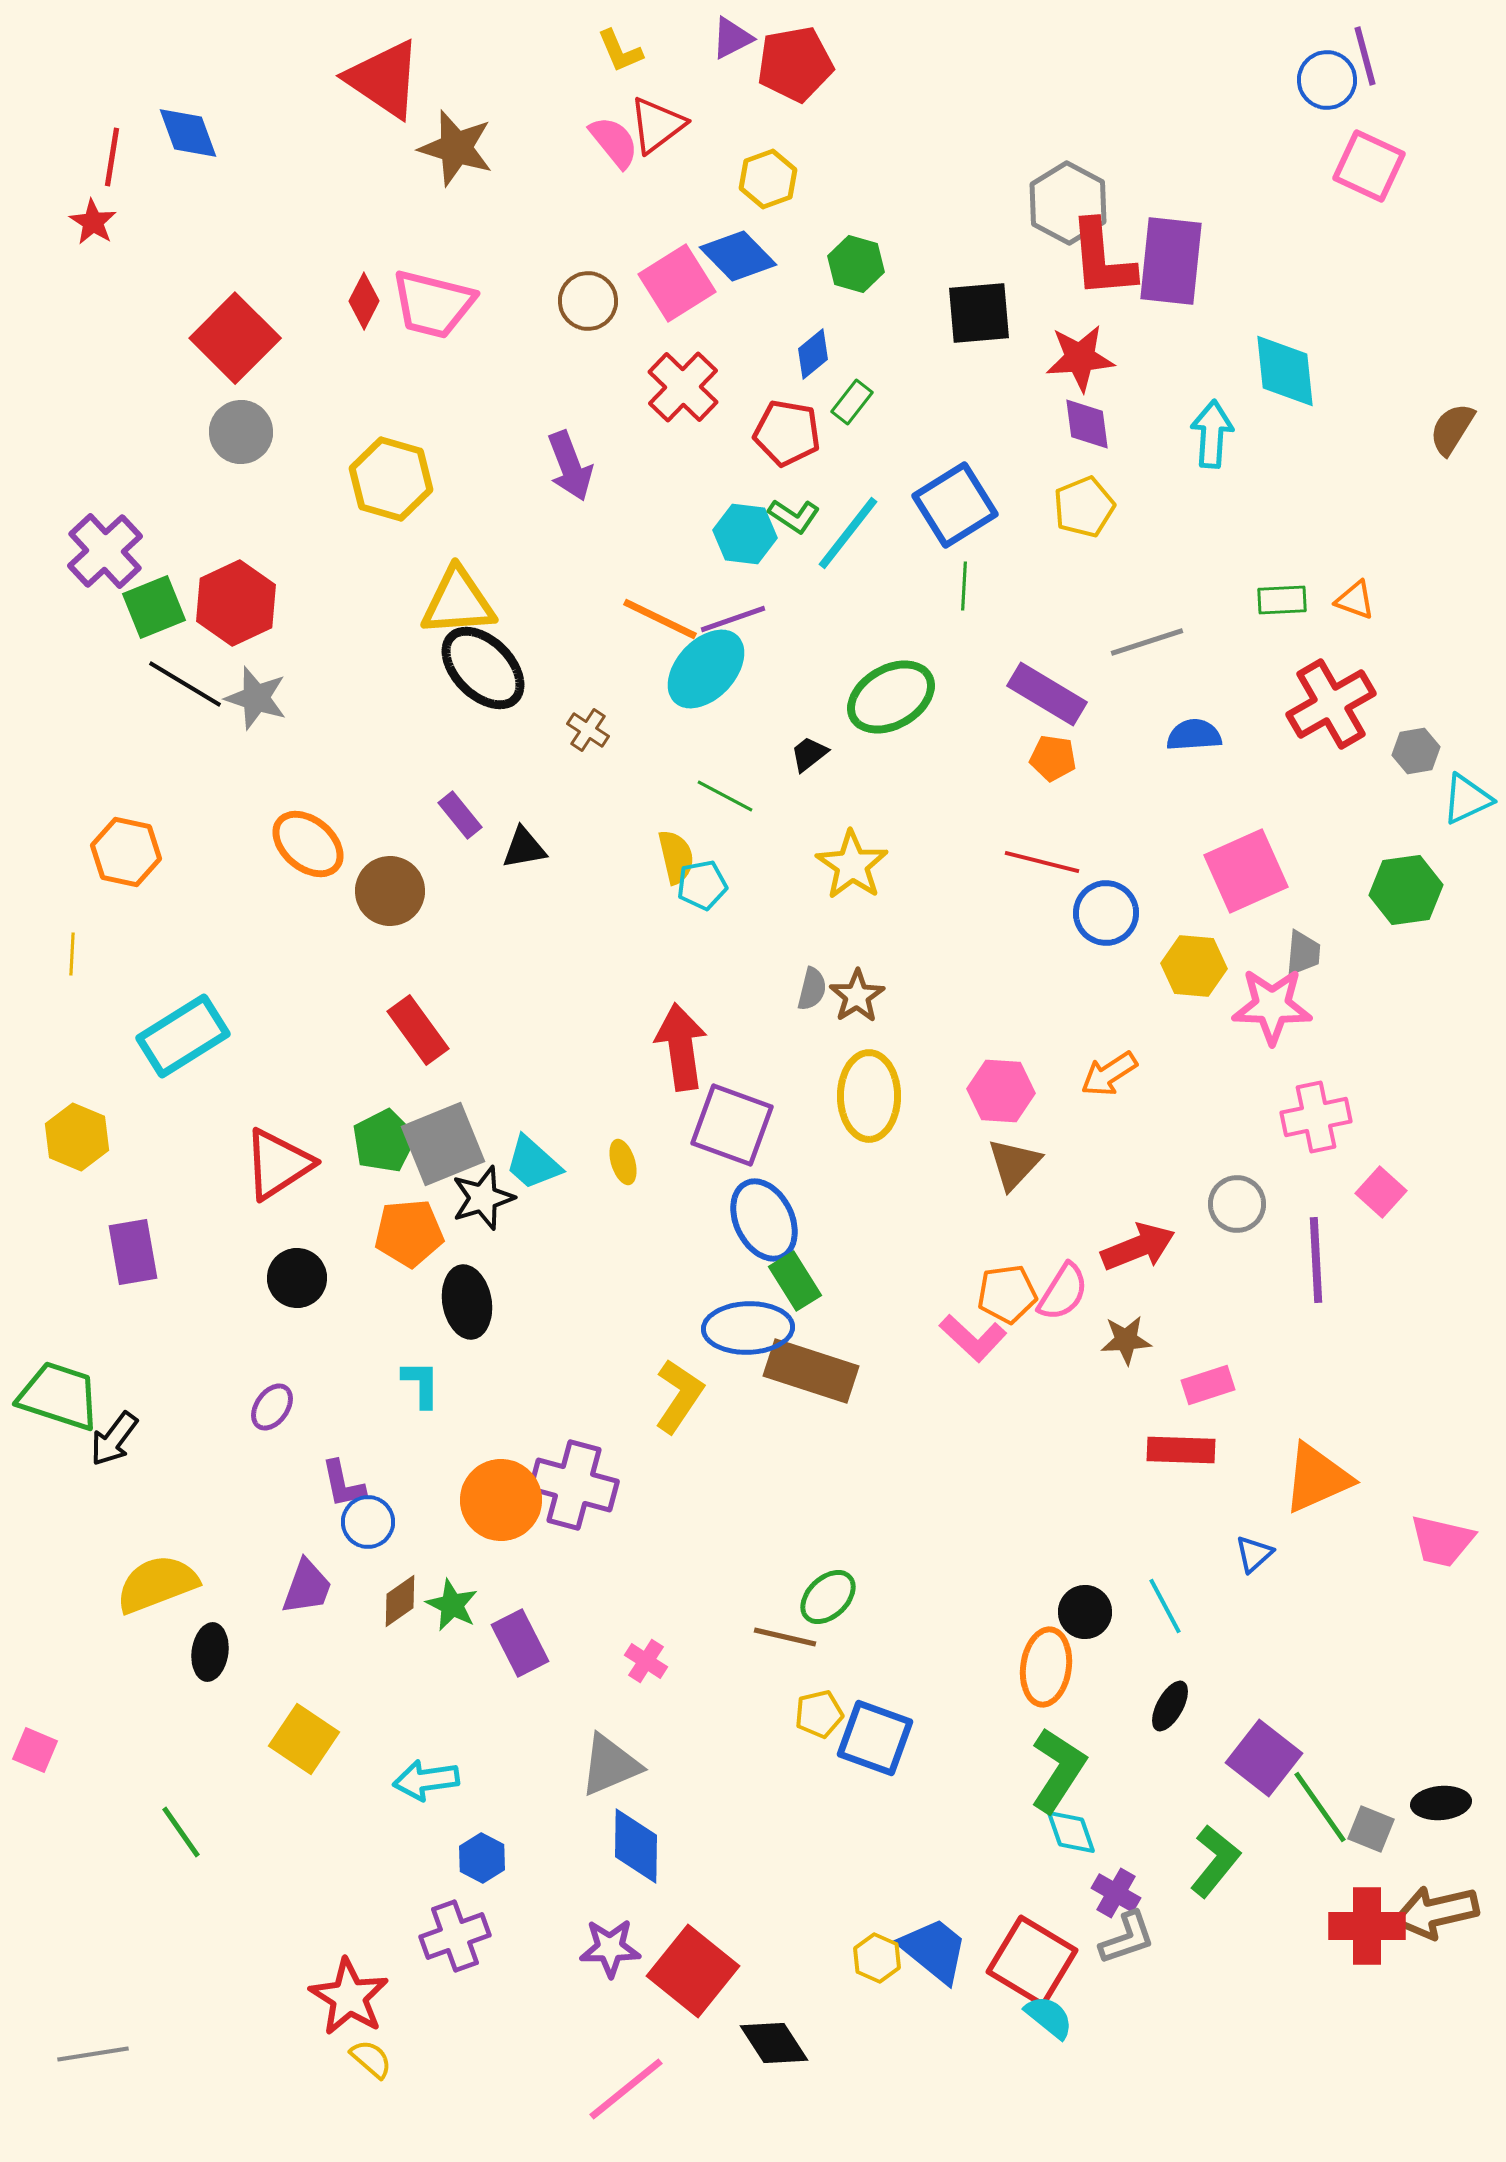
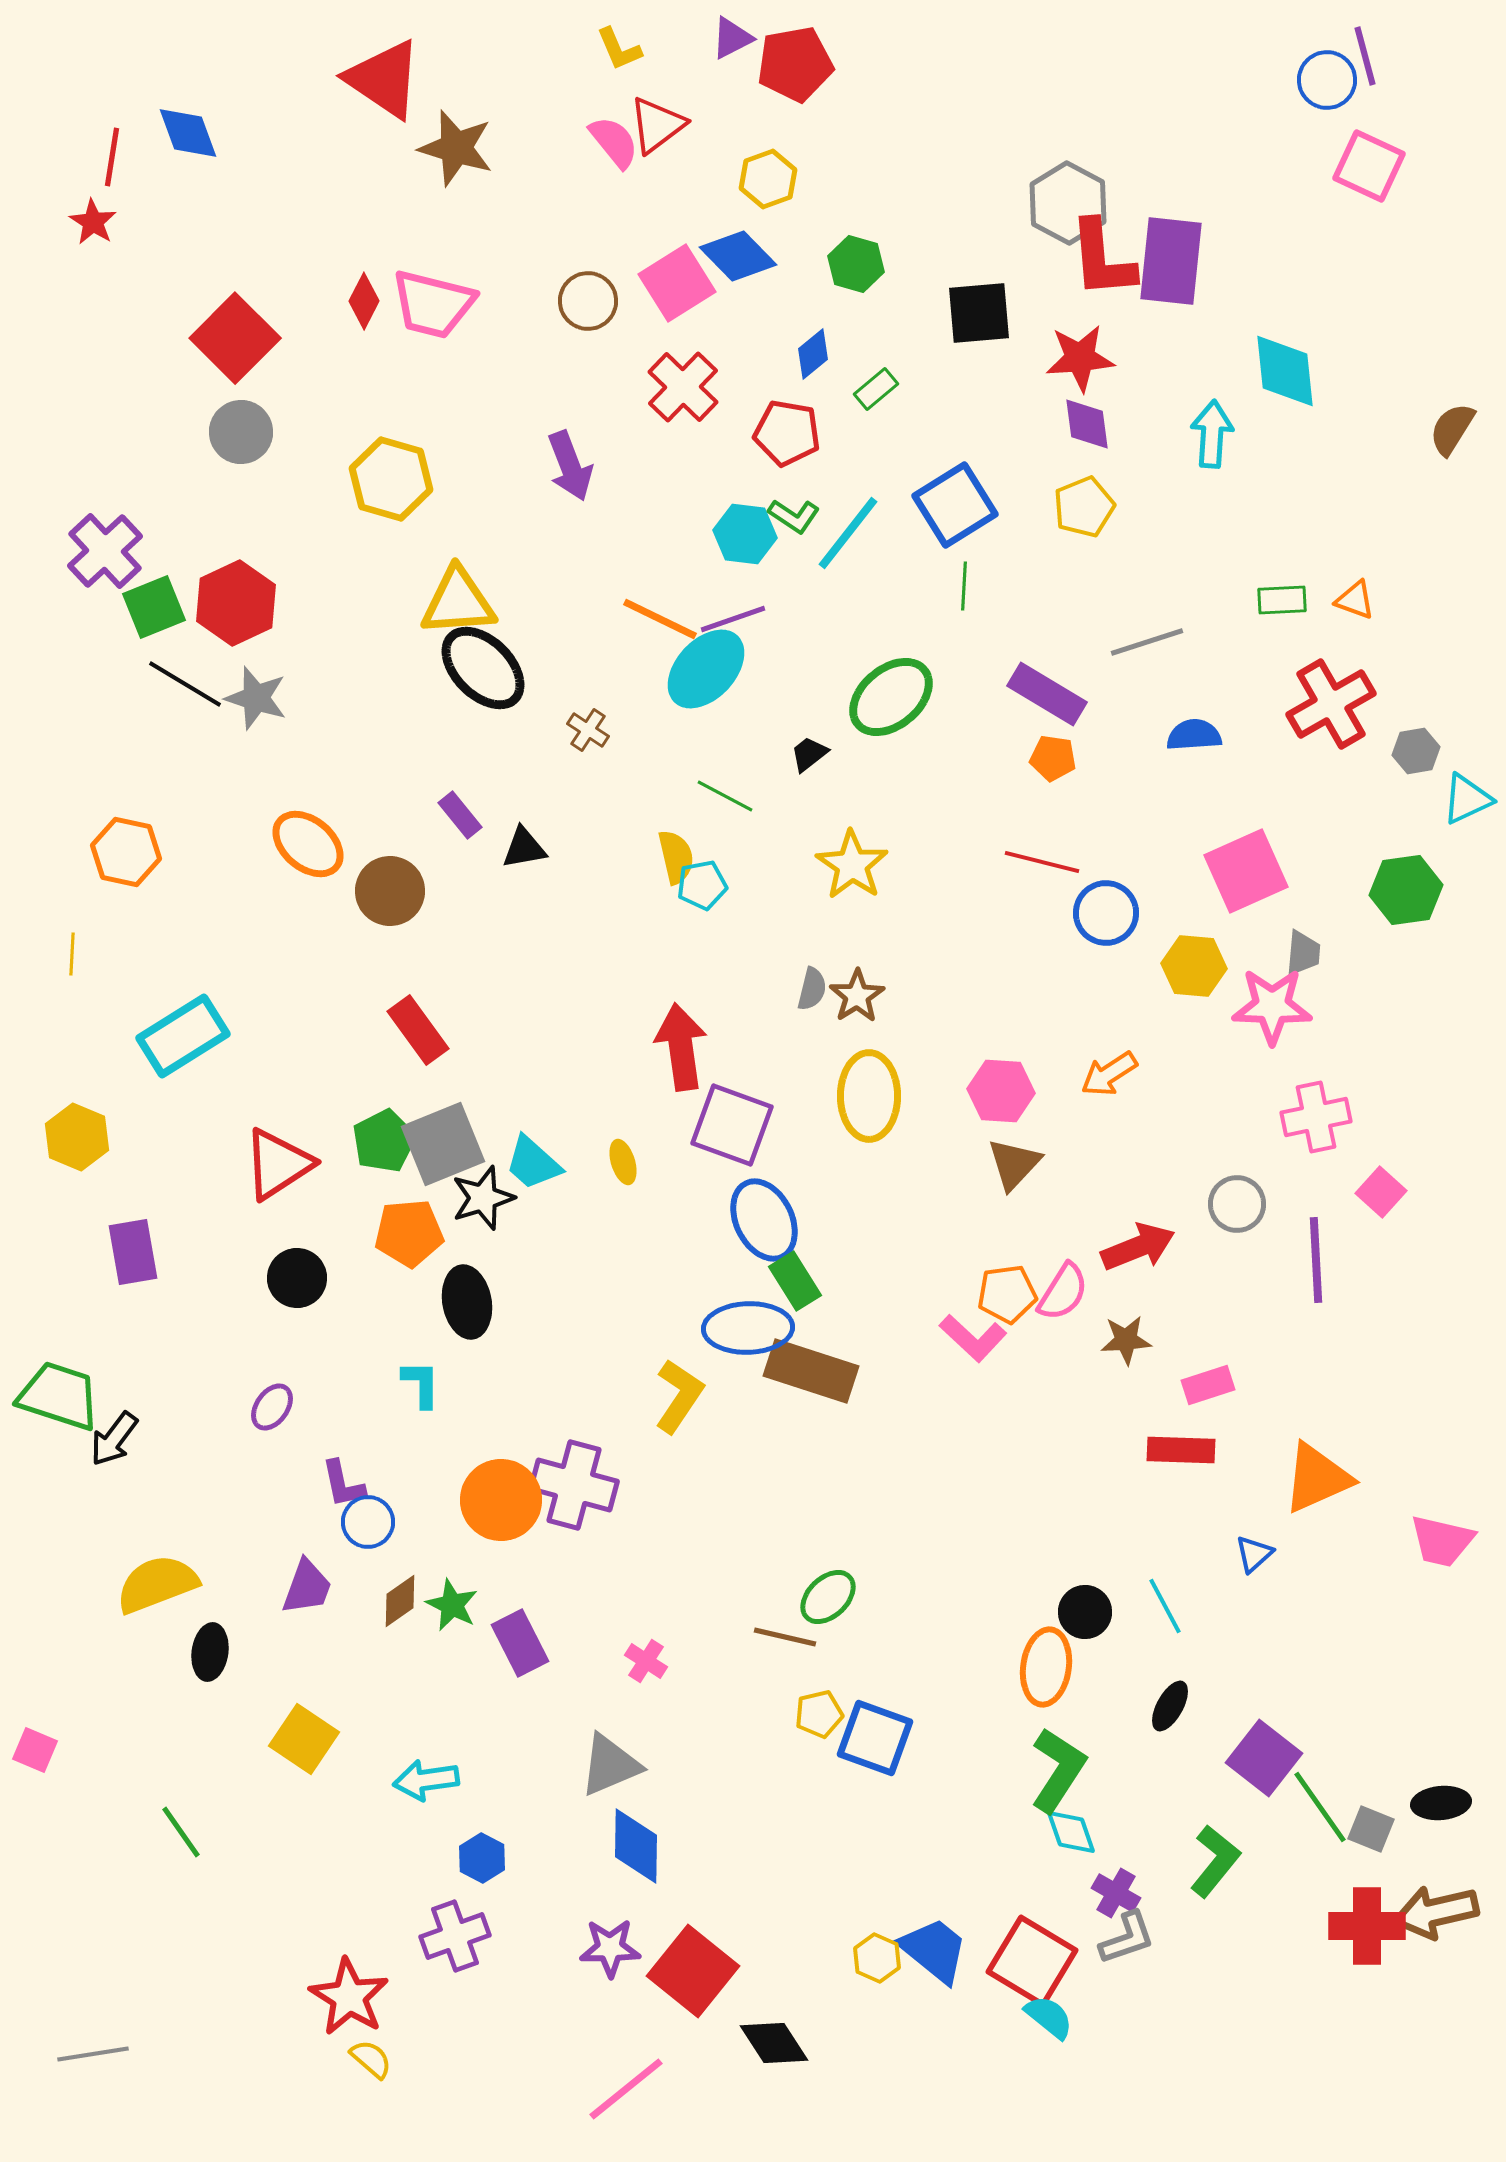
yellow L-shape at (620, 51): moved 1 px left, 2 px up
green rectangle at (852, 402): moved 24 px right, 13 px up; rotated 12 degrees clockwise
green ellipse at (891, 697): rotated 10 degrees counterclockwise
